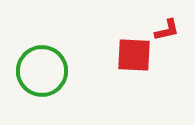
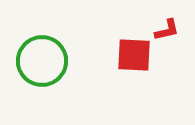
green circle: moved 10 px up
